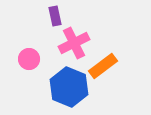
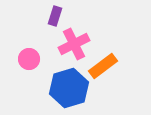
purple rectangle: rotated 30 degrees clockwise
pink cross: moved 1 px down
blue hexagon: moved 1 px down; rotated 21 degrees clockwise
